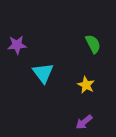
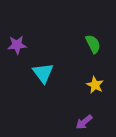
yellow star: moved 9 px right
